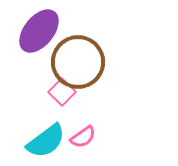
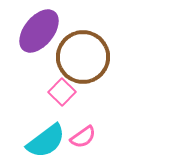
brown circle: moved 5 px right, 5 px up
